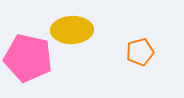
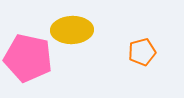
orange pentagon: moved 2 px right
